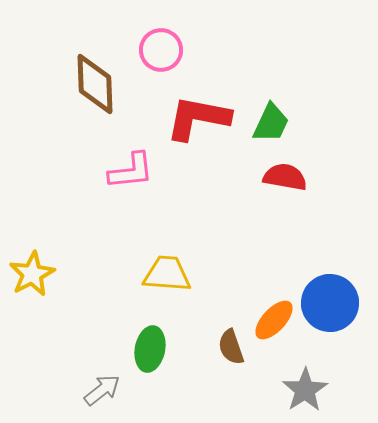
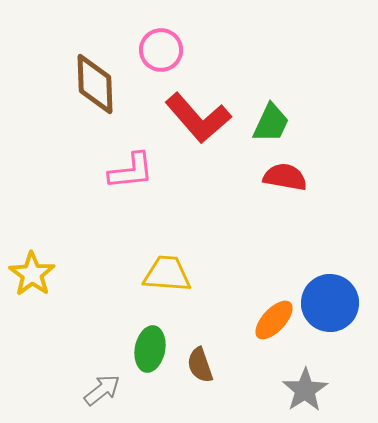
red L-shape: rotated 142 degrees counterclockwise
yellow star: rotated 9 degrees counterclockwise
brown semicircle: moved 31 px left, 18 px down
